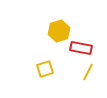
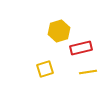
red rectangle: rotated 25 degrees counterclockwise
yellow line: rotated 54 degrees clockwise
